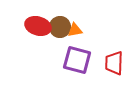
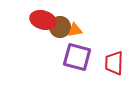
red ellipse: moved 5 px right, 6 px up
purple square: moved 3 px up
